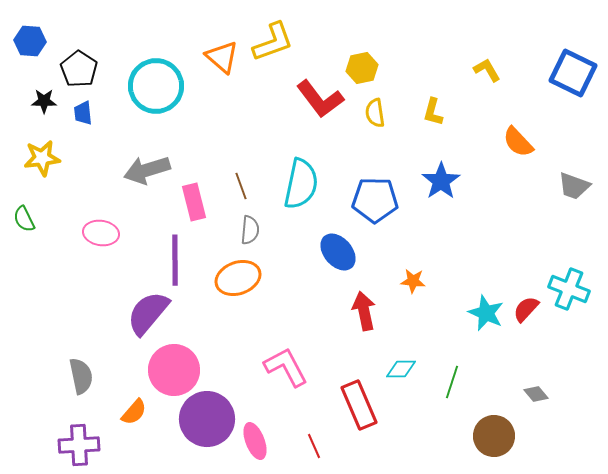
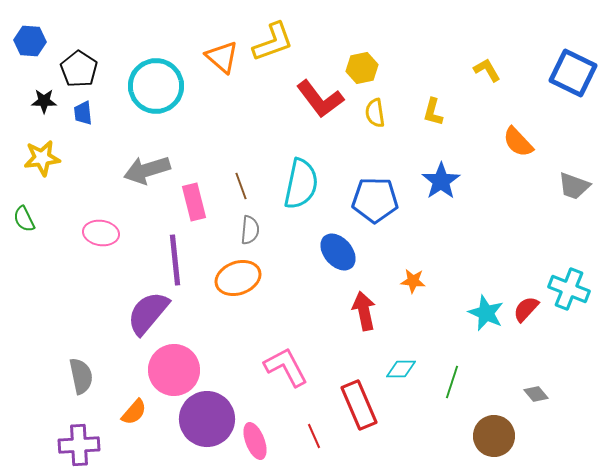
purple line at (175, 260): rotated 6 degrees counterclockwise
red line at (314, 446): moved 10 px up
